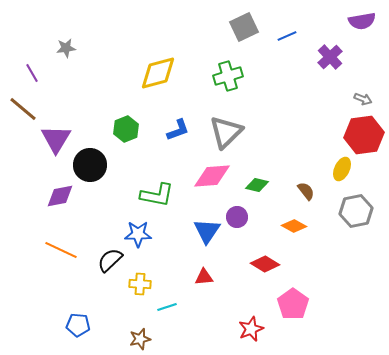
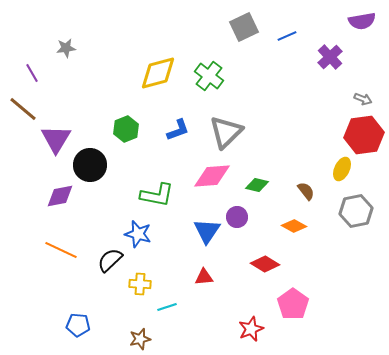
green cross: moved 19 px left; rotated 36 degrees counterclockwise
blue star: rotated 16 degrees clockwise
